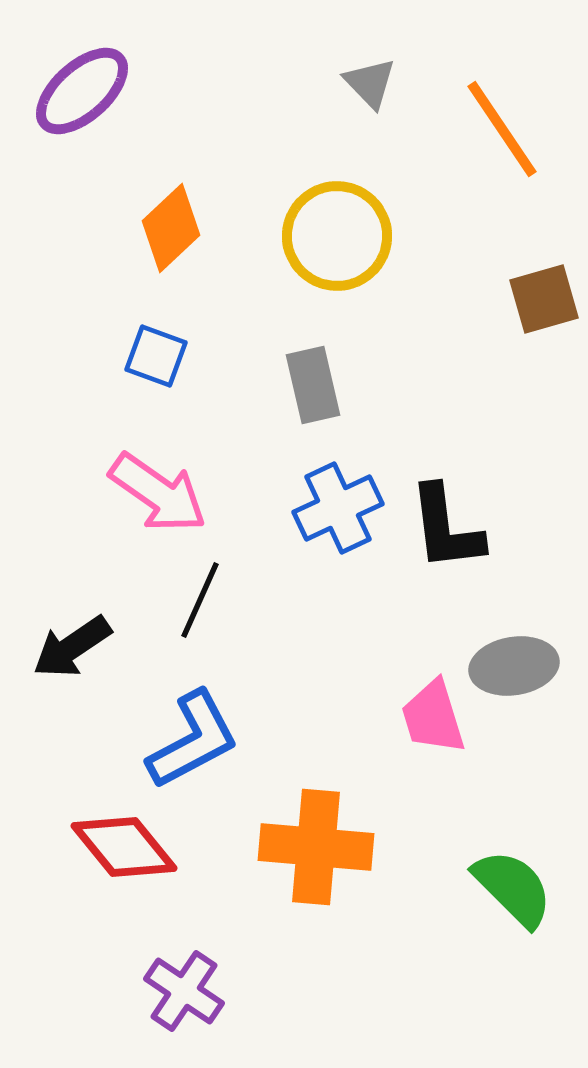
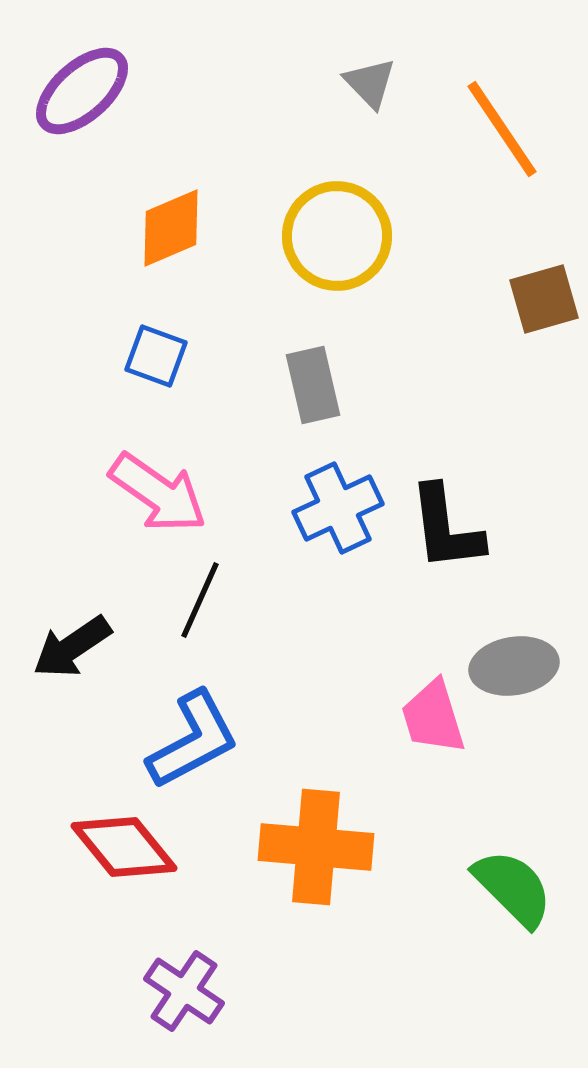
orange diamond: rotated 20 degrees clockwise
